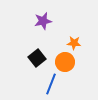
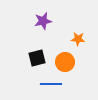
orange star: moved 4 px right, 4 px up
black square: rotated 24 degrees clockwise
blue line: rotated 70 degrees clockwise
